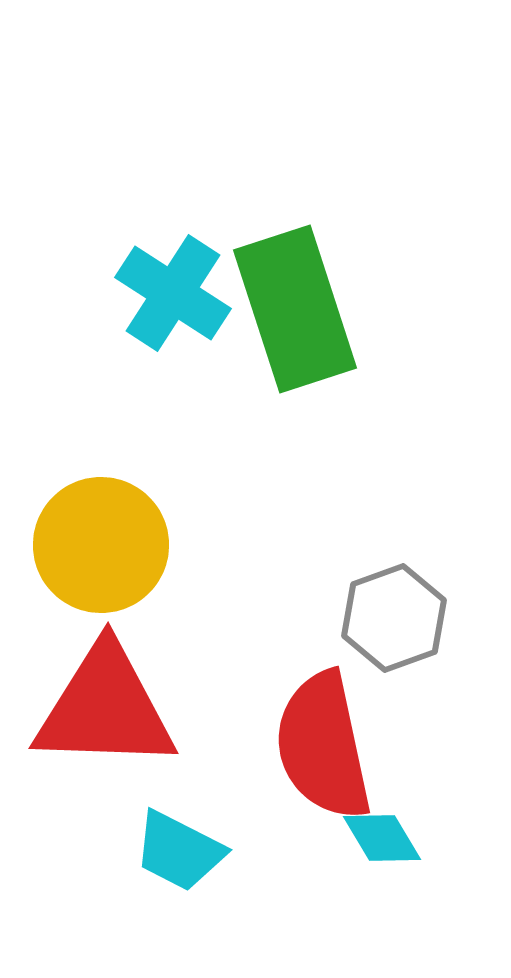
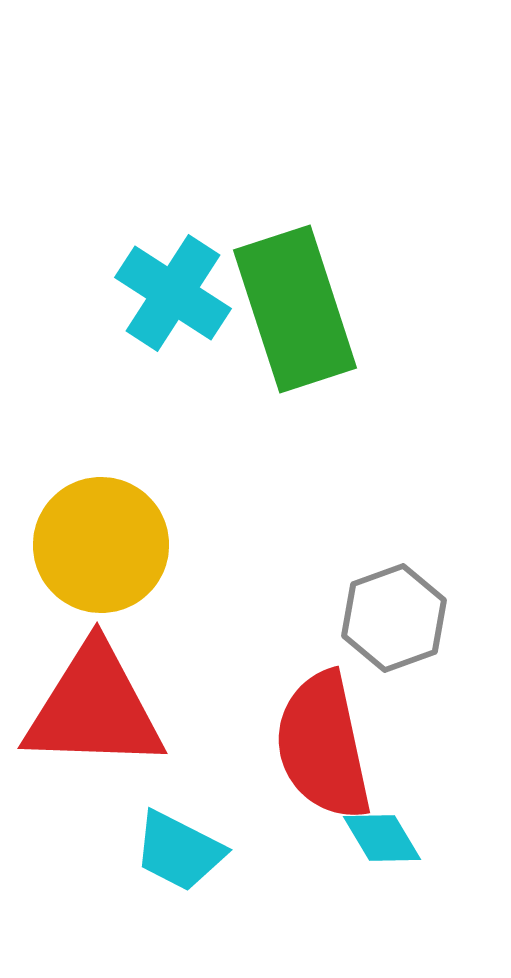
red triangle: moved 11 px left
